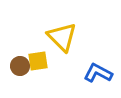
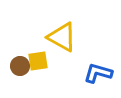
yellow triangle: rotated 16 degrees counterclockwise
blue L-shape: rotated 12 degrees counterclockwise
